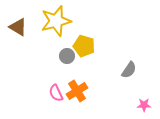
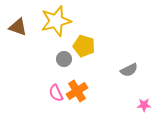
brown triangle: rotated 12 degrees counterclockwise
gray circle: moved 3 px left, 3 px down
gray semicircle: rotated 30 degrees clockwise
